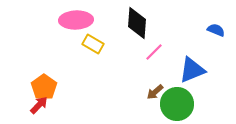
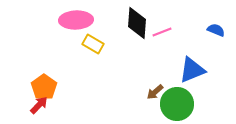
pink line: moved 8 px right, 20 px up; rotated 24 degrees clockwise
